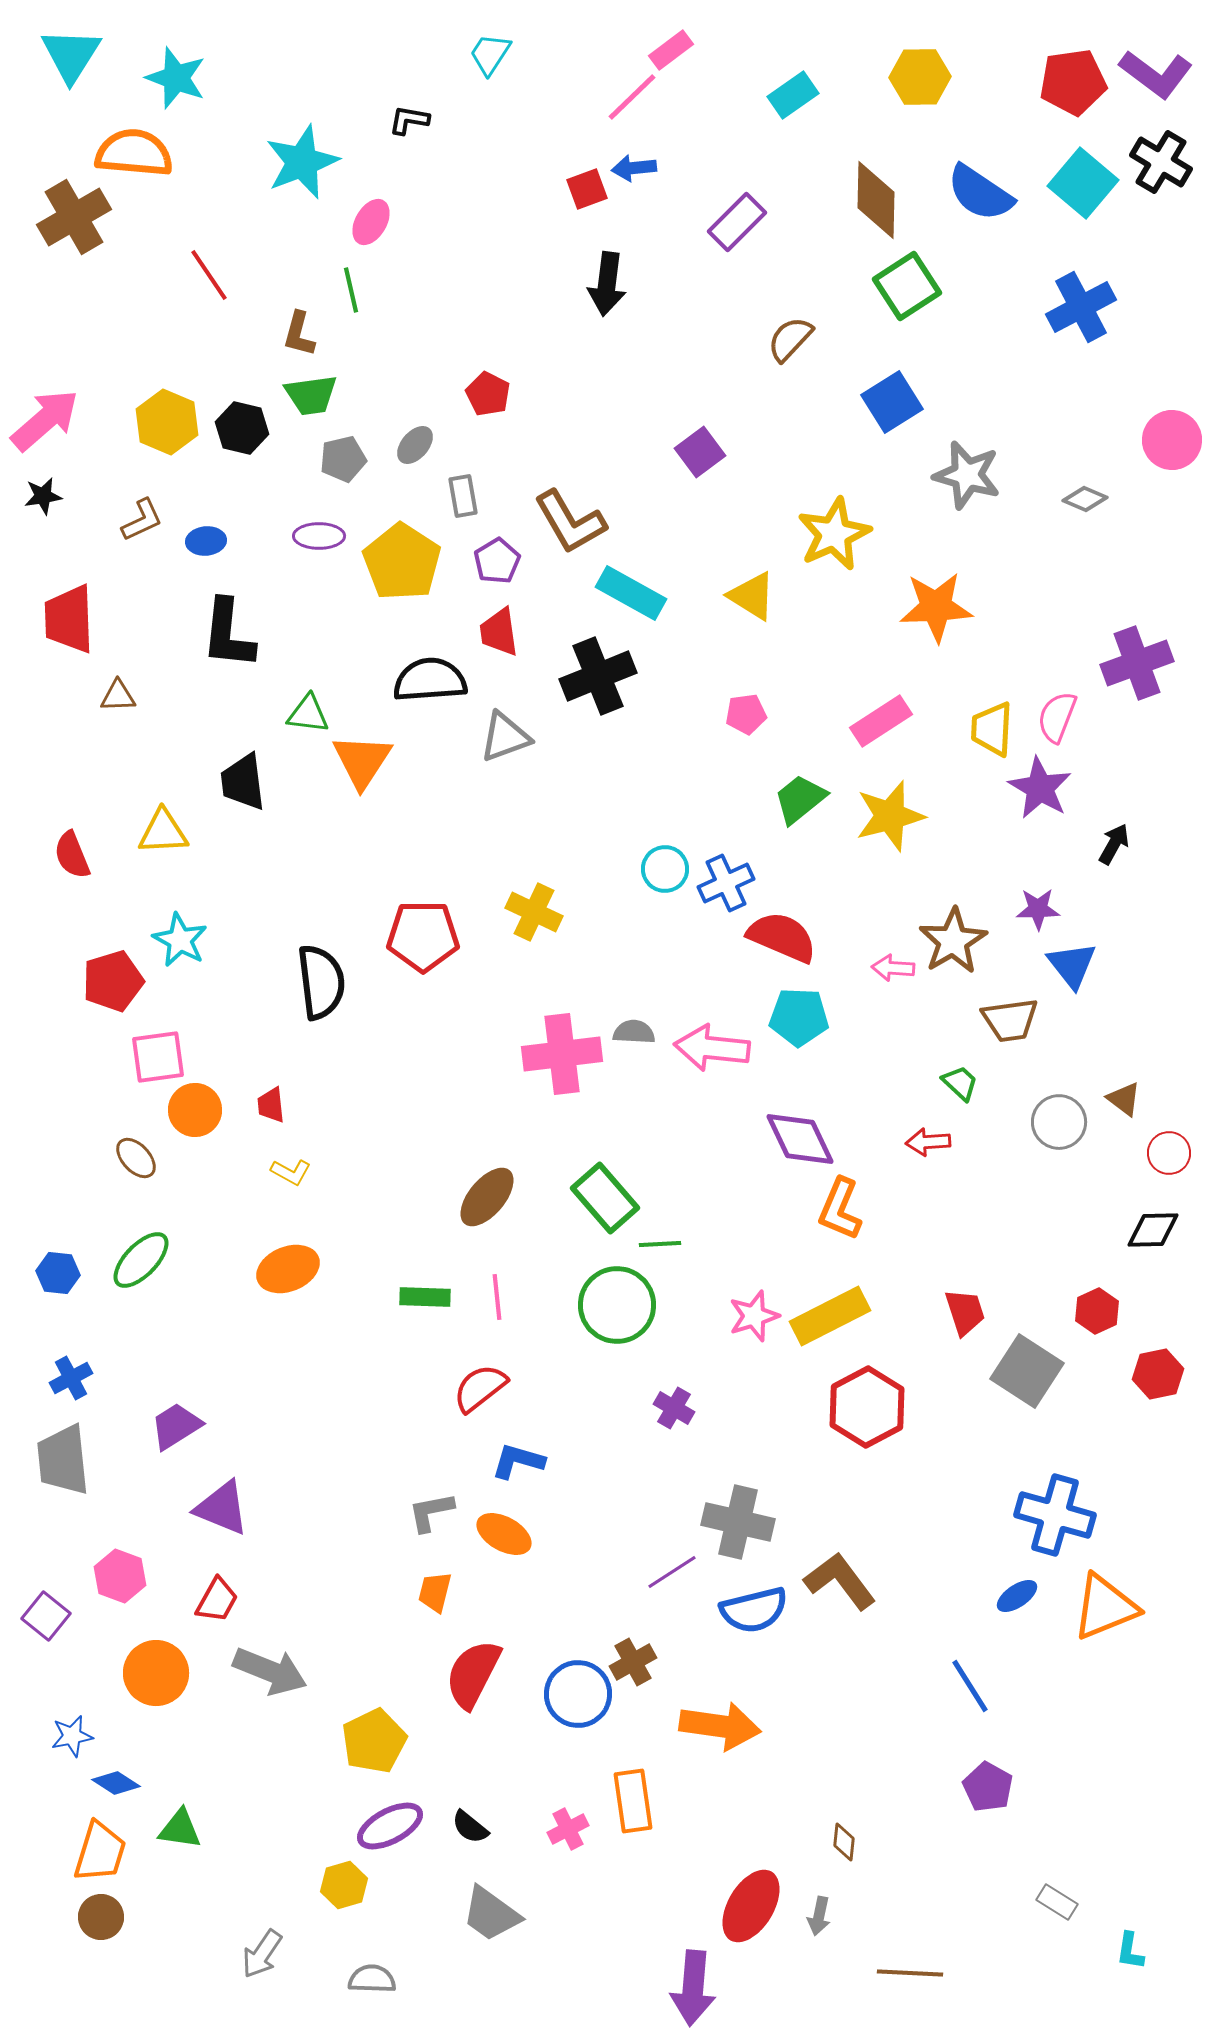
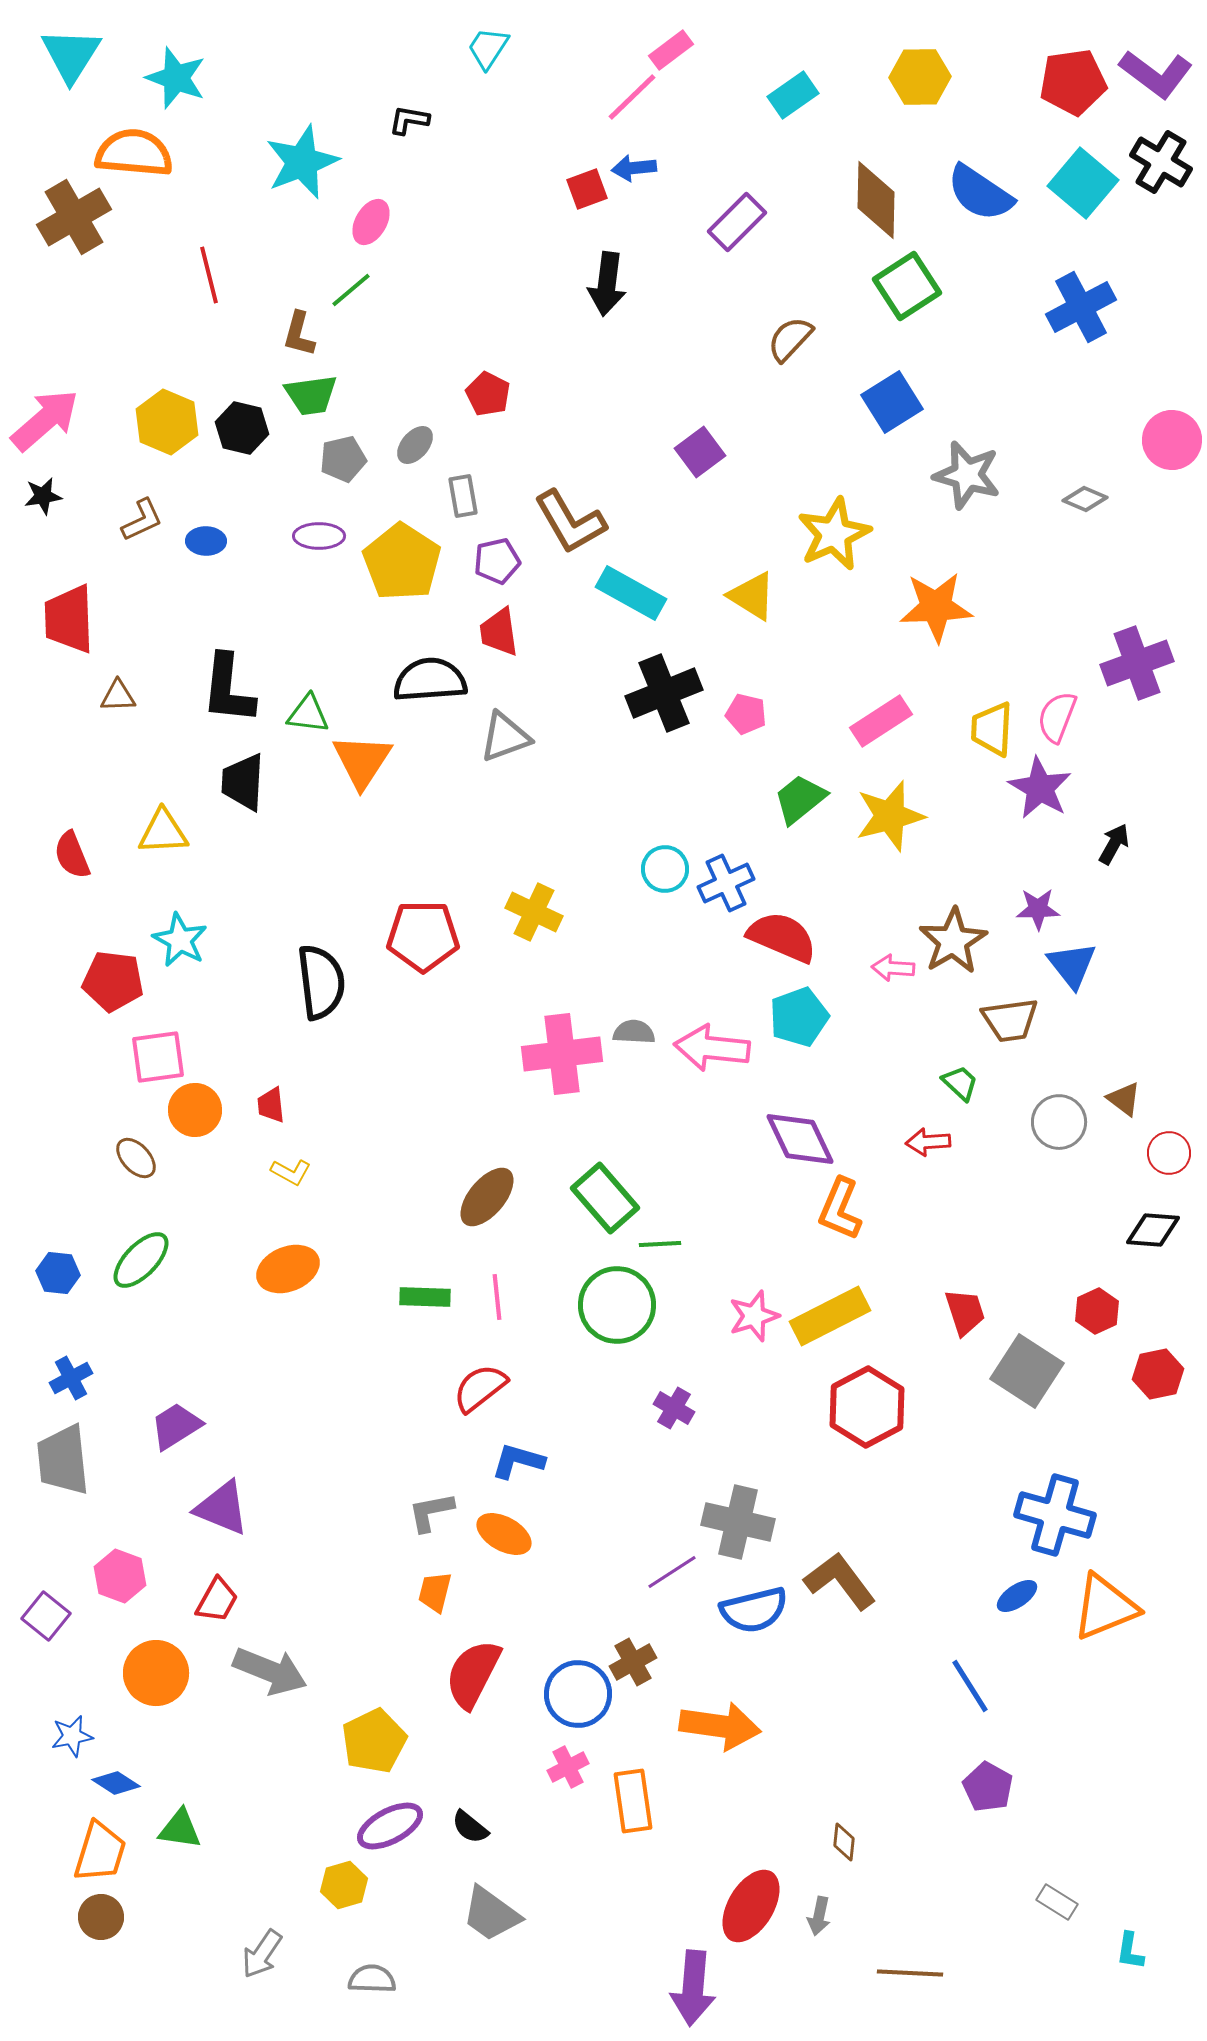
cyan trapezoid at (490, 54): moved 2 px left, 6 px up
red line at (209, 275): rotated 20 degrees clockwise
green line at (351, 290): rotated 63 degrees clockwise
blue ellipse at (206, 541): rotated 6 degrees clockwise
purple pentagon at (497, 561): rotated 18 degrees clockwise
black L-shape at (228, 634): moved 55 px down
black cross at (598, 676): moved 66 px right, 17 px down
pink pentagon at (746, 714): rotated 21 degrees clockwise
black trapezoid at (243, 782): rotated 10 degrees clockwise
red pentagon at (113, 981): rotated 24 degrees clockwise
cyan pentagon at (799, 1017): rotated 22 degrees counterclockwise
black diamond at (1153, 1230): rotated 6 degrees clockwise
pink cross at (568, 1829): moved 62 px up
